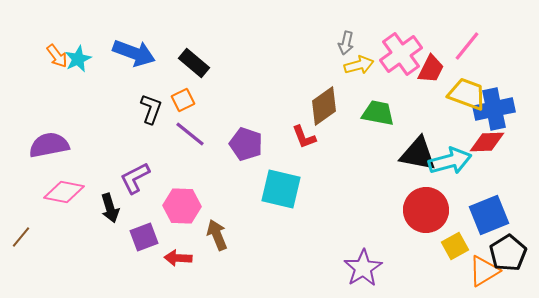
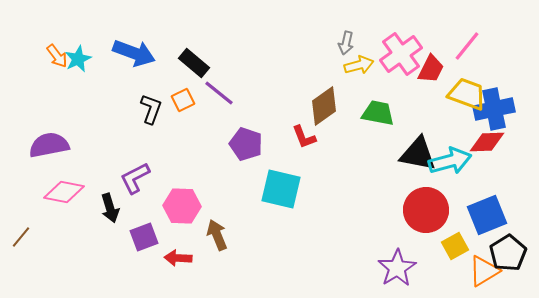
purple line: moved 29 px right, 41 px up
blue square: moved 2 px left
purple star: moved 34 px right
